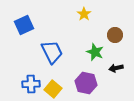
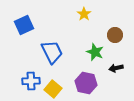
blue cross: moved 3 px up
